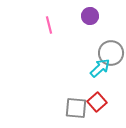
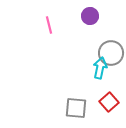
cyan arrow: rotated 35 degrees counterclockwise
red square: moved 12 px right
